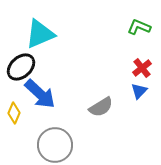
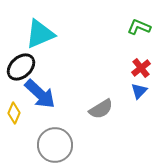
red cross: moved 1 px left
gray semicircle: moved 2 px down
